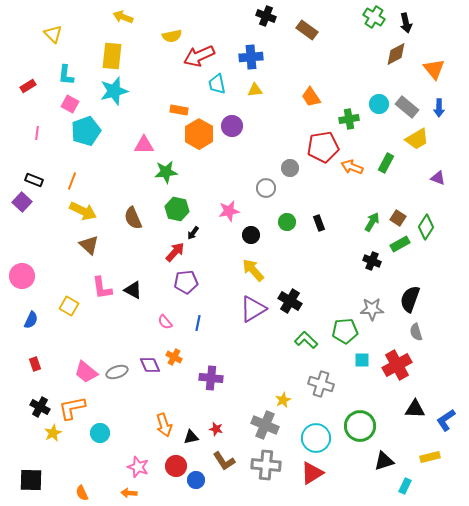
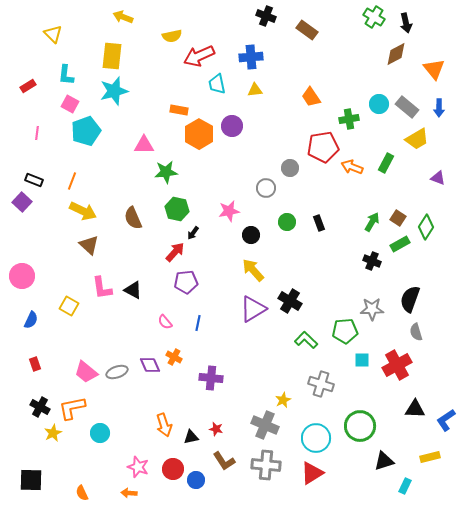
red circle at (176, 466): moved 3 px left, 3 px down
